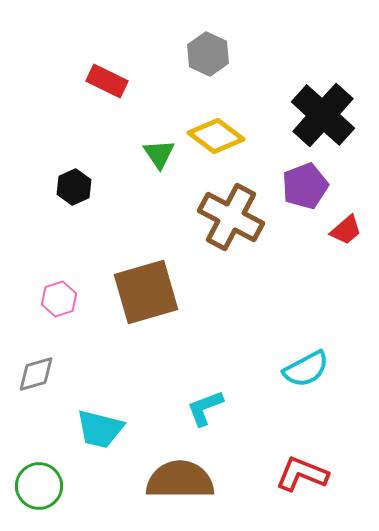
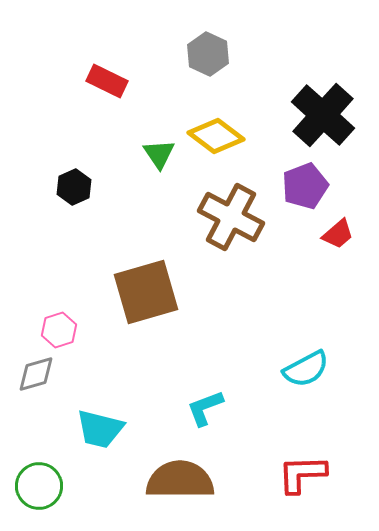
red trapezoid: moved 8 px left, 4 px down
pink hexagon: moved 31 px down
red L-shape: rotated 24 degrees counterclockwise
